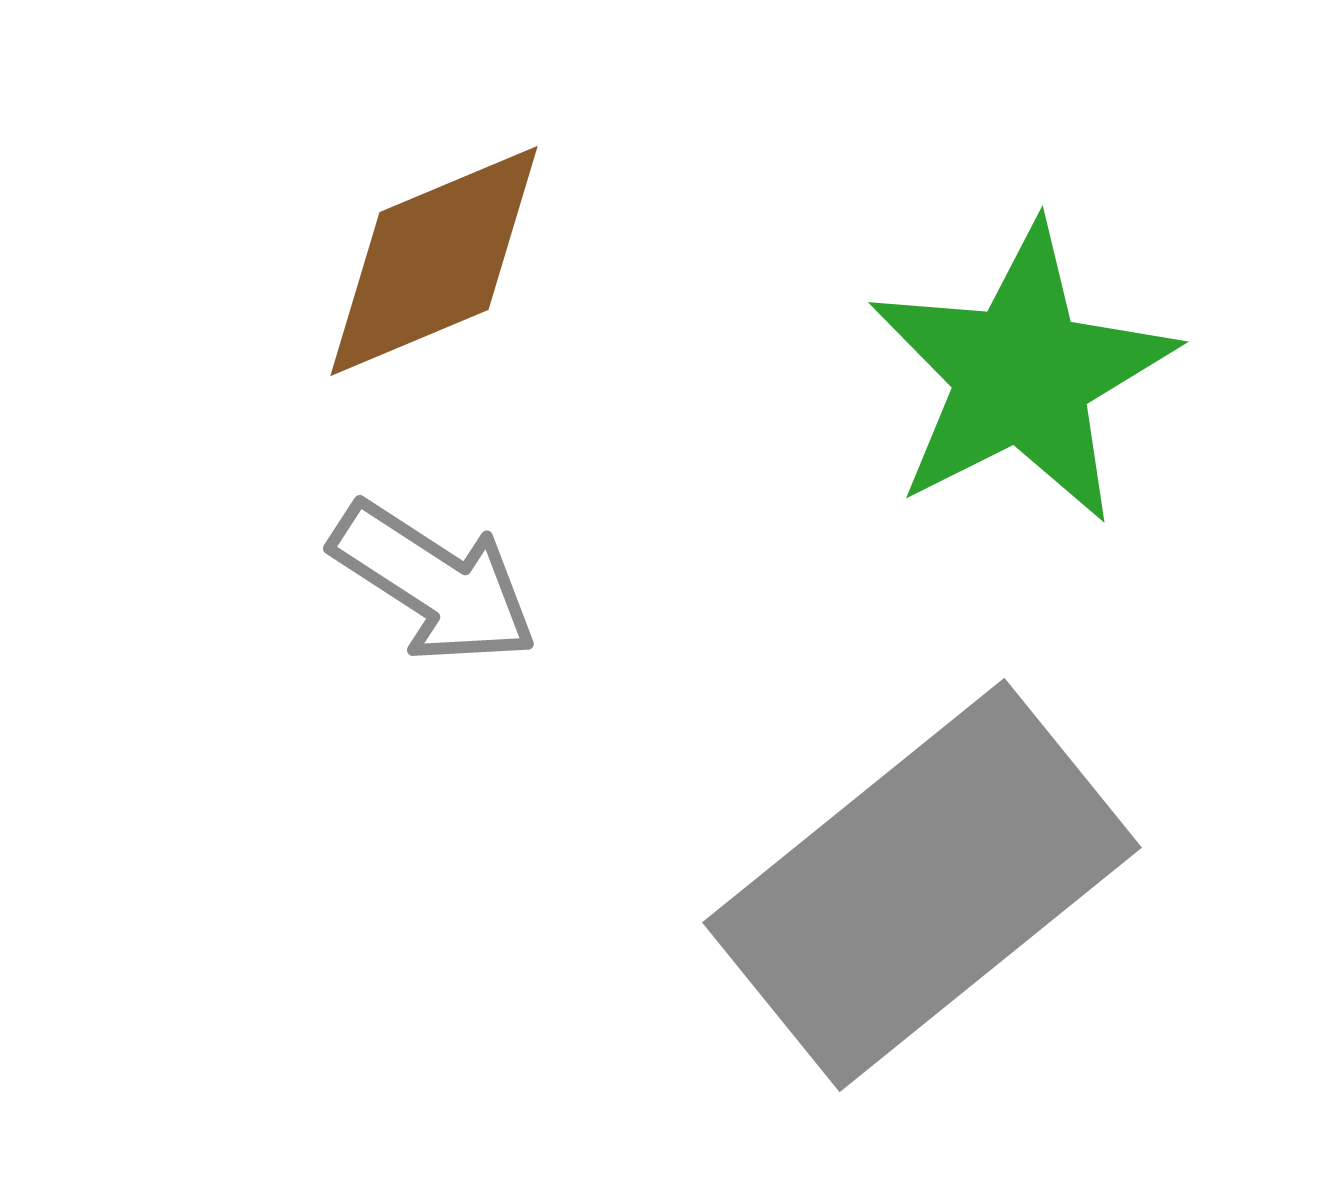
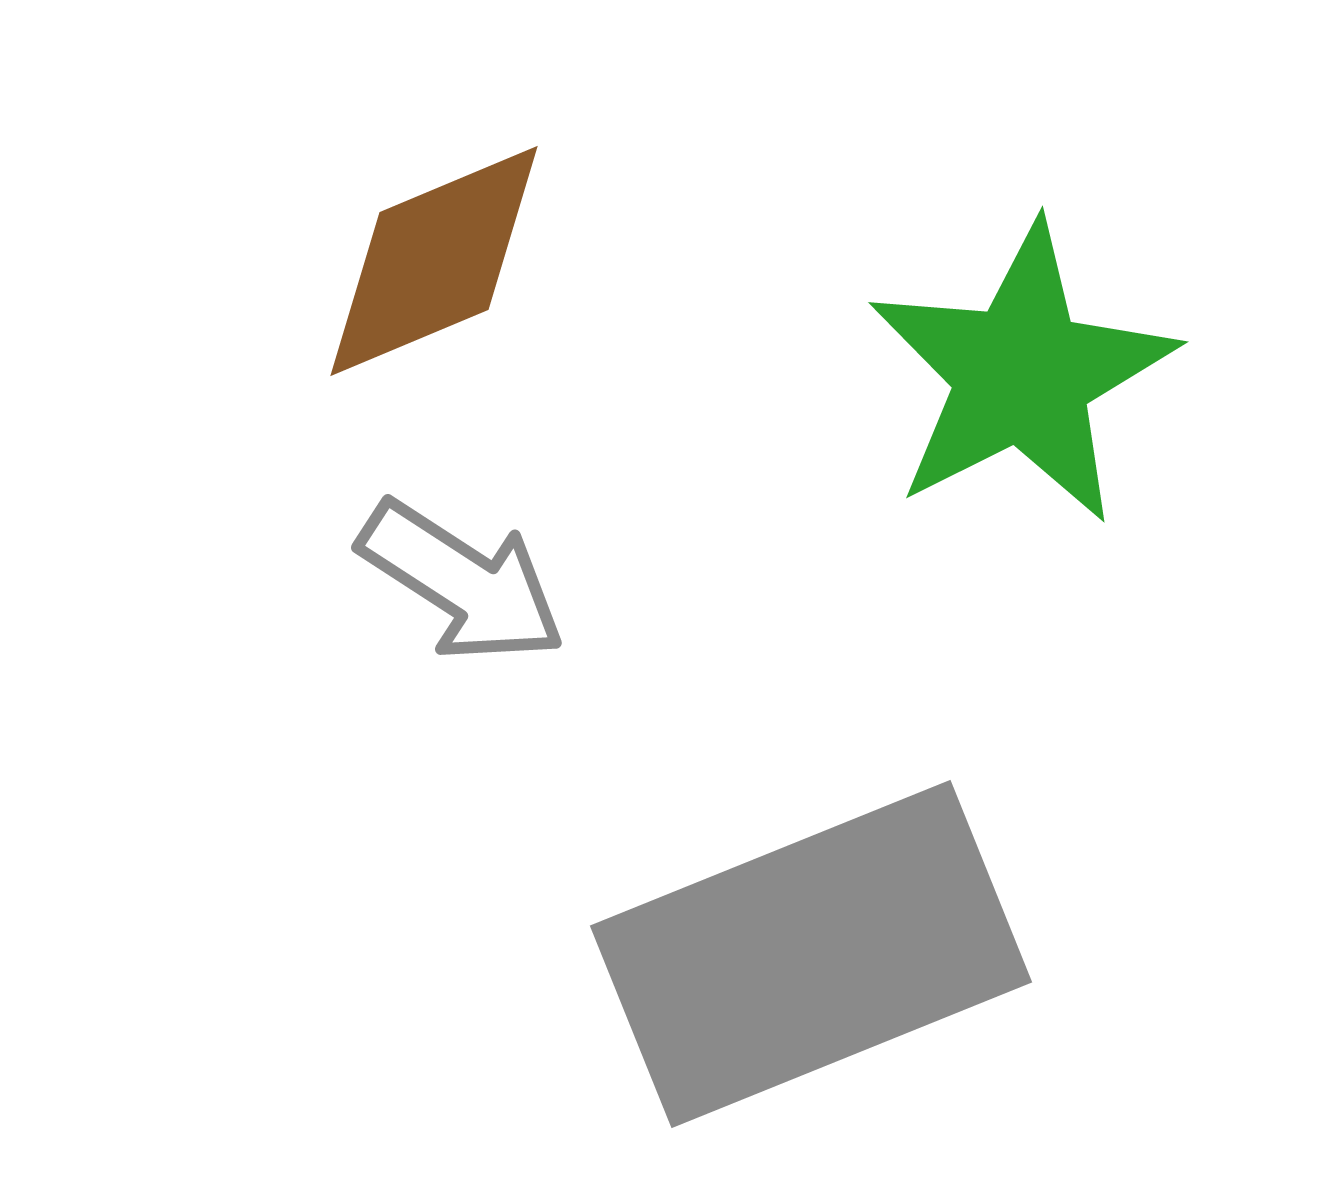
gray arrow: moved 28 px right, 1 px up
gray rectangle: moved 111 px left, 69 px down; rotated 17 degrees clockwise
